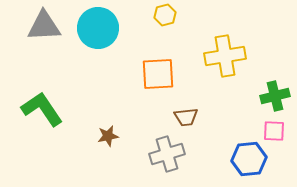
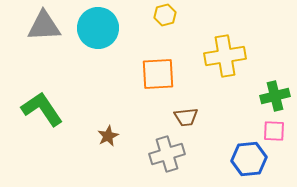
brown star: rotated 15 degrees counterclockwise
